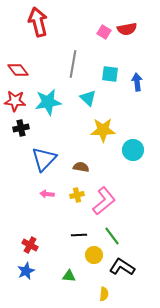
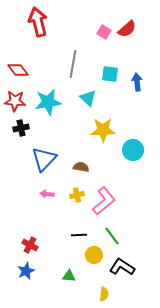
red semicircle: rotated 30 degrees counterclockwise
